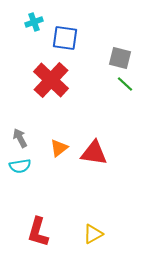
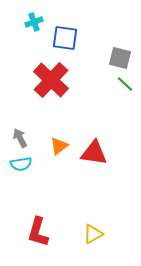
orange triangle: moved 2 px up
cyan semicircle: moved 1 px right, 2 px up
